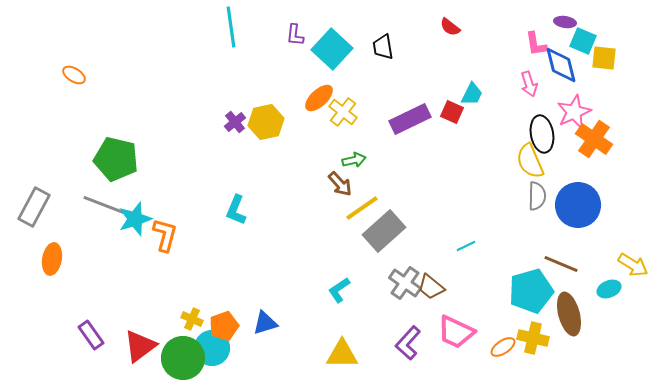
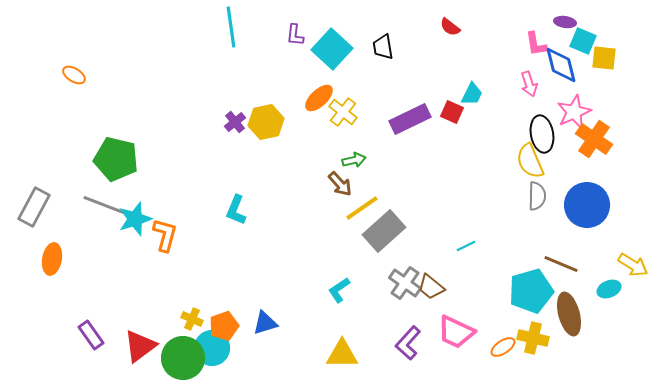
blue circle at (578, 205): moved 9 px right
